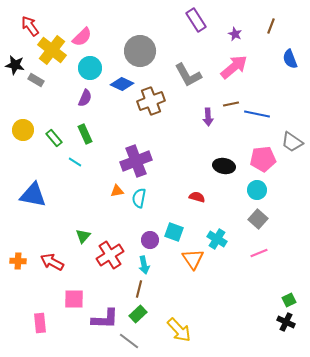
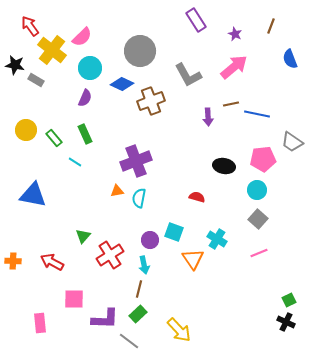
yellow circle at (23, 130): moved 3 px right
orange cross at (18, 261): moved 5 px left
